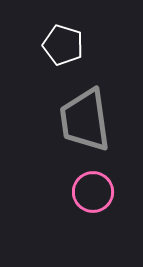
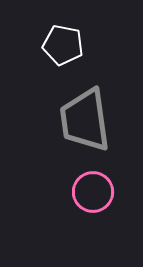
white pentagon: rotated 6 degrees counterclockwise
